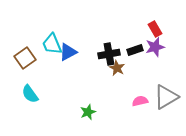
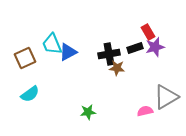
red rectangle: moved 7 px left, 3 px down
black rectangle: moved 2 px up
brown square: rotated 10 degrees clockwise
brown star: rotated 21 degrees counterclockwise
cyan semicircle: rotated 90 degrees counterclockwise
pink semicircle: moved 5 px right, 10 px down
green star: rotated 14 degrees clockwise
